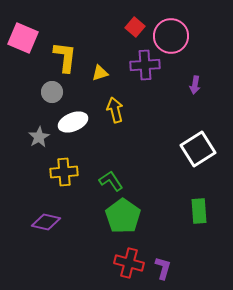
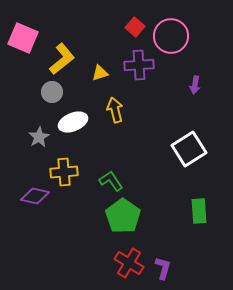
yellow L-shape: moved 3 px left, 2 px down; rotated 44 degrees clockwise
purple cross: moved 6 px left
white square: moved 9 px left
purple diamond: moved 11 px left, 26 px up
red cross: rotated 16 degrees clockwise
